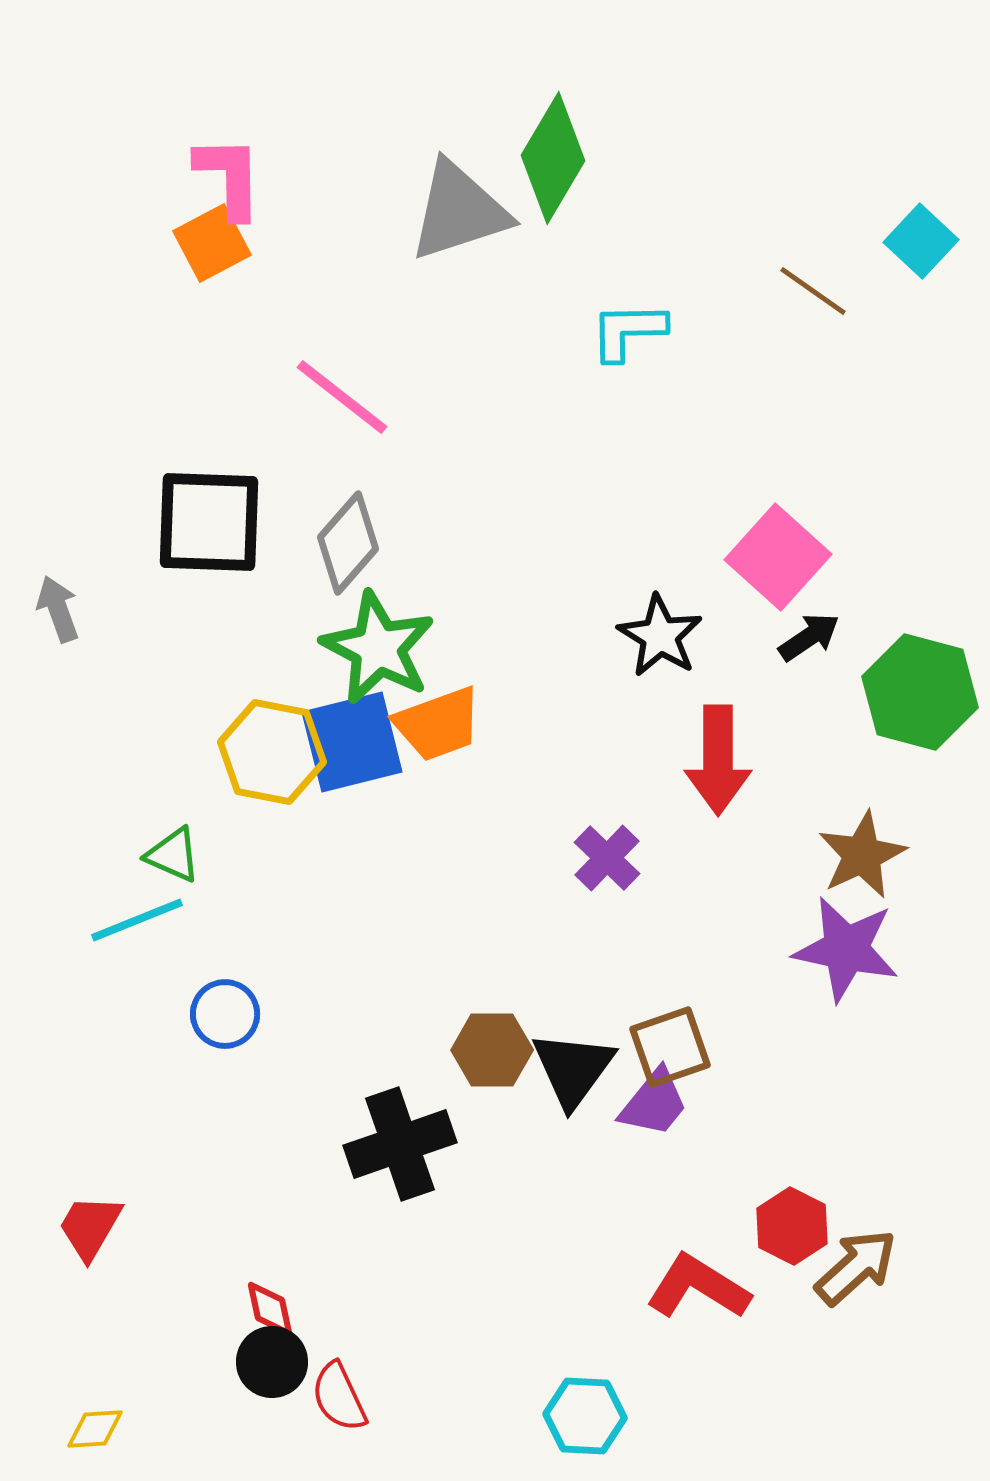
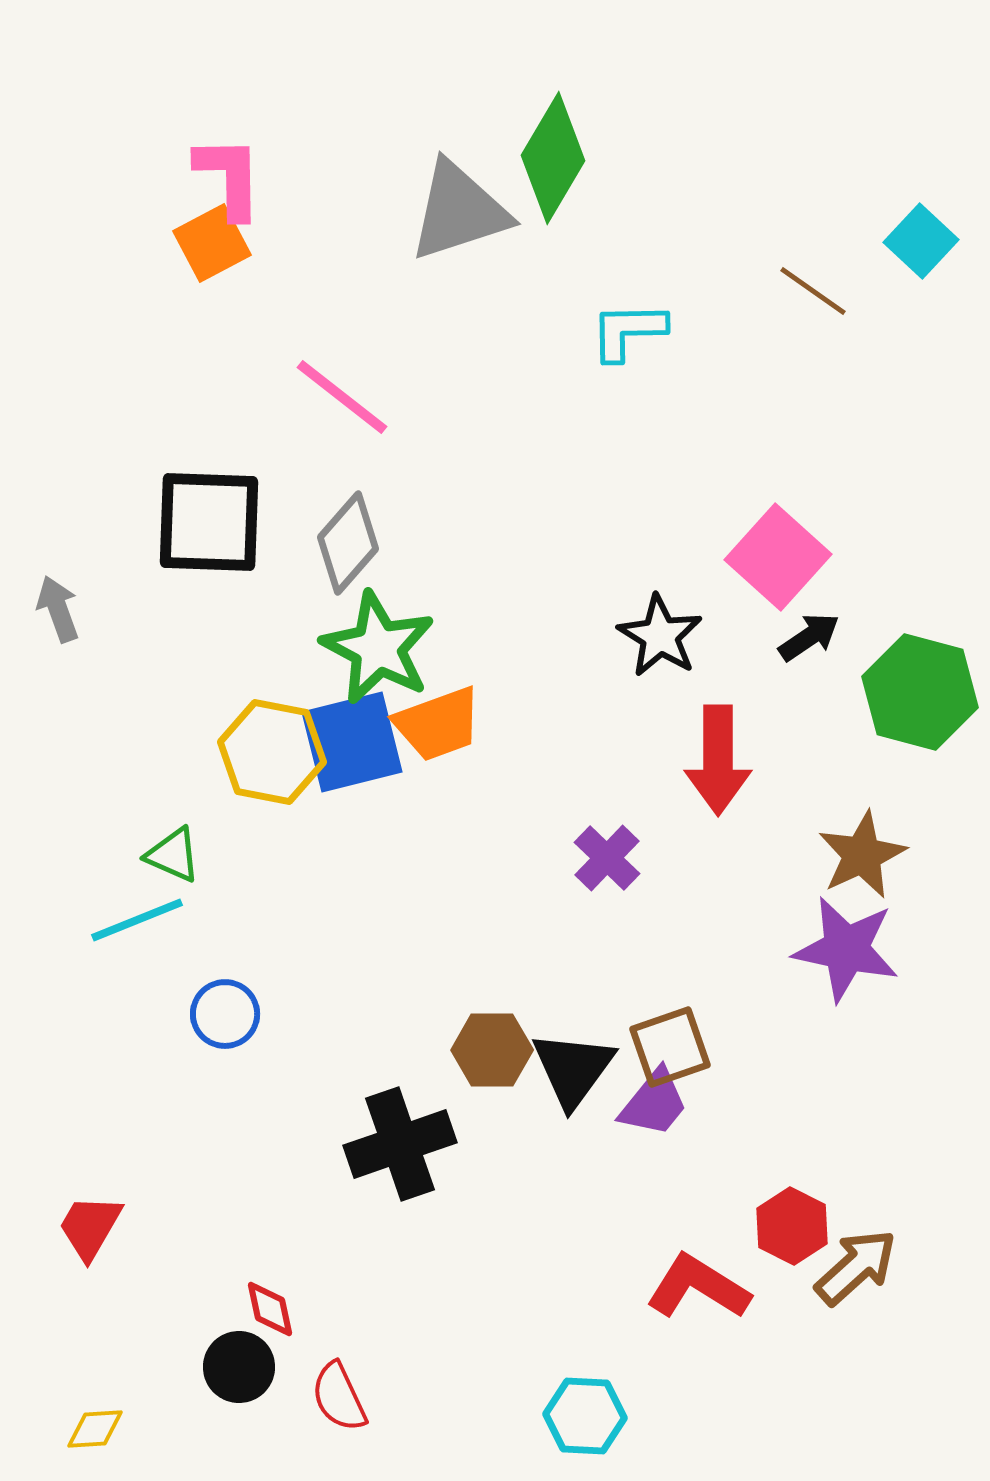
black circle: moved 33 px left, 5 px down
